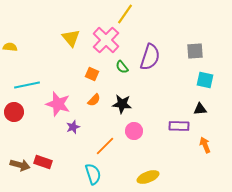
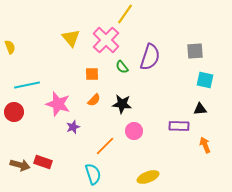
yellow semicircle: rotated 64 degrees clockwise
orange square: rotated 24 degrees counterclockwise
